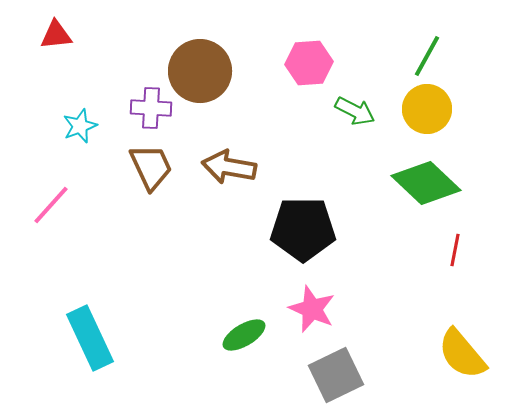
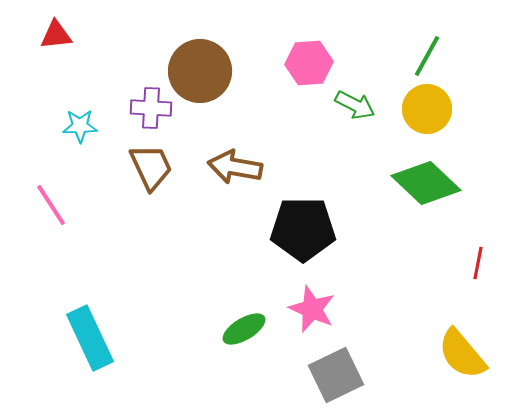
green arrow: moved 6 px up
cyan star: rotated 20 degrees clockwise
brown arrow: moved 6 px right
pink line: rotated 75 degrees counterclockwise
red line: moved 23 px right, 13 px down
green ellipse: moved 6 px up
